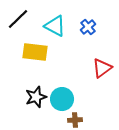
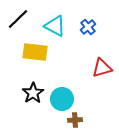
red triangle: rotated 20 degrees clockwise
black star: moved 3 px left, 4 px up; rotated 15 degrees counterclockwise
